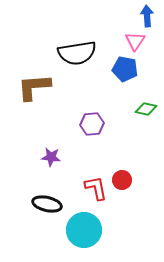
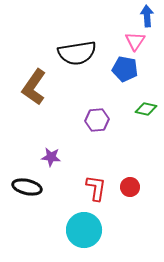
brown L-shape: rotated 51 degrees counterclockwise
purple hexagon: moved 5 px right, 4 px up
red circle: moved 8 px right, 7 px down
red L-shape: rotated 20 degrees clockwise
black ellipse: moved 20 px left, 17 px up
